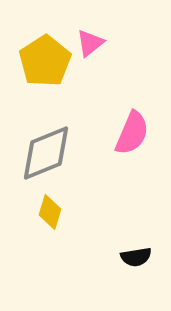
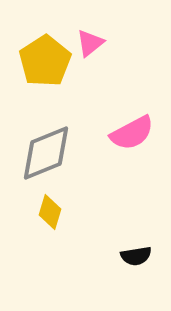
pink semicircle: rotated 39 degrees clockwise
black semicircle: moved 1 px up
